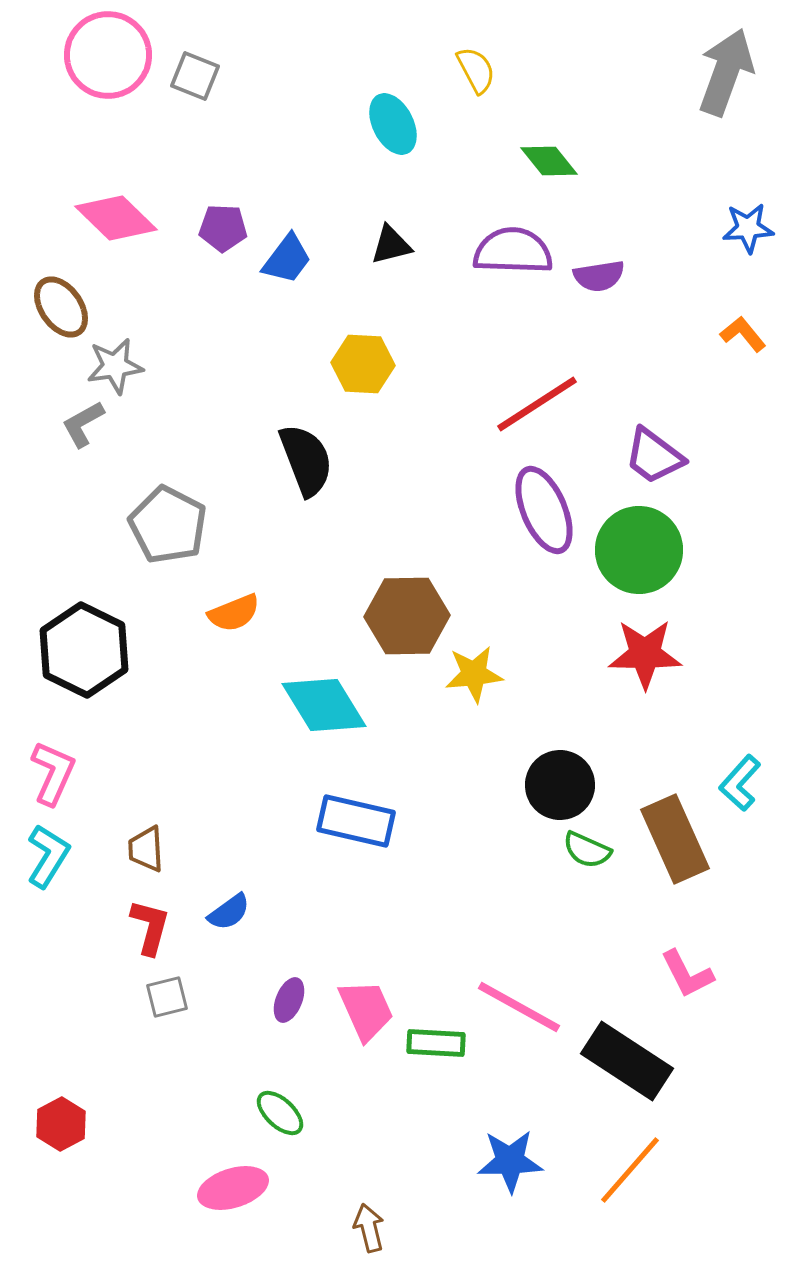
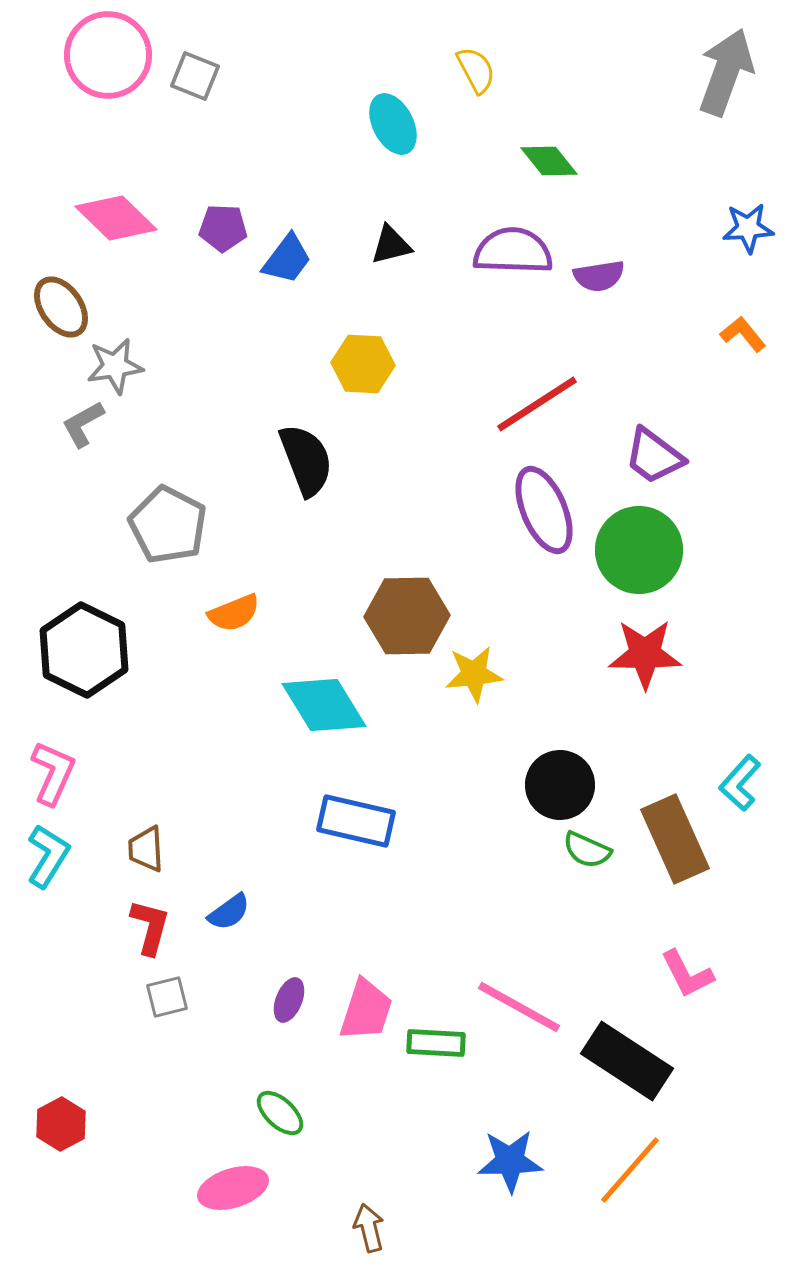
pink trapezoid at (366, 1010): rotated 42 degrees clockwise
